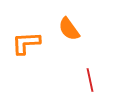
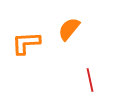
orange semicircle: rotated 75 degrees clockwise
